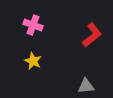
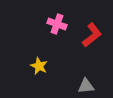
pink cross: moved 24 px right, 1 px up
yellow star: moved 6 px right, 5 px down
